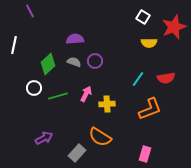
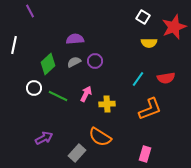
gray semicircle: rotated 48 degrees counterclockwise
green line: rotated 42 degrees clockwise
